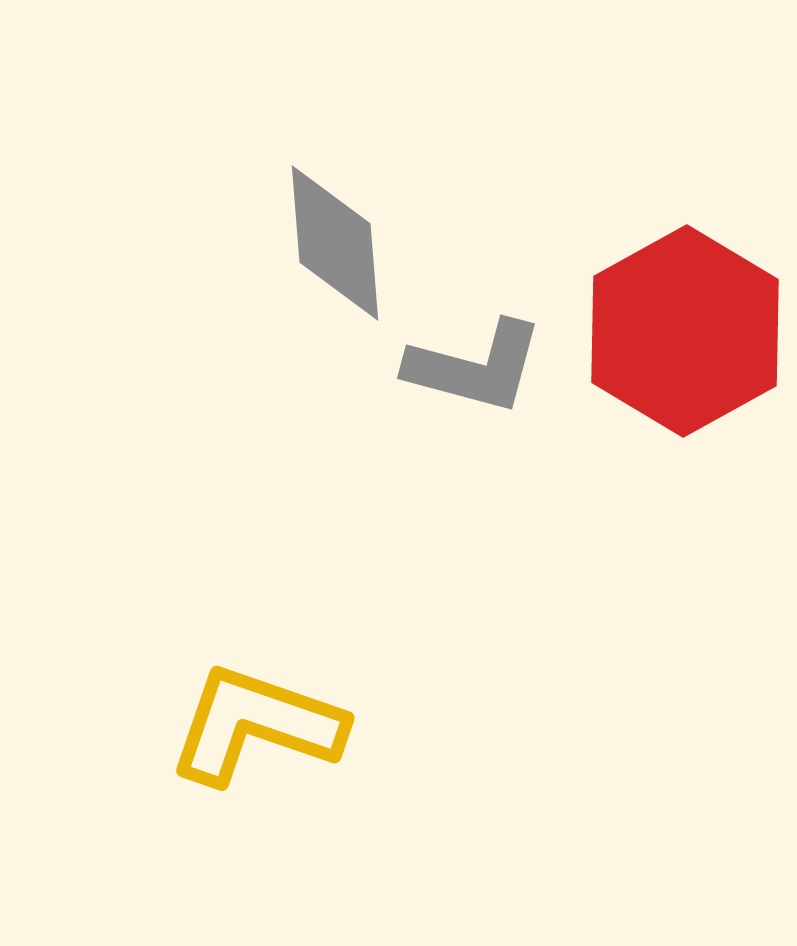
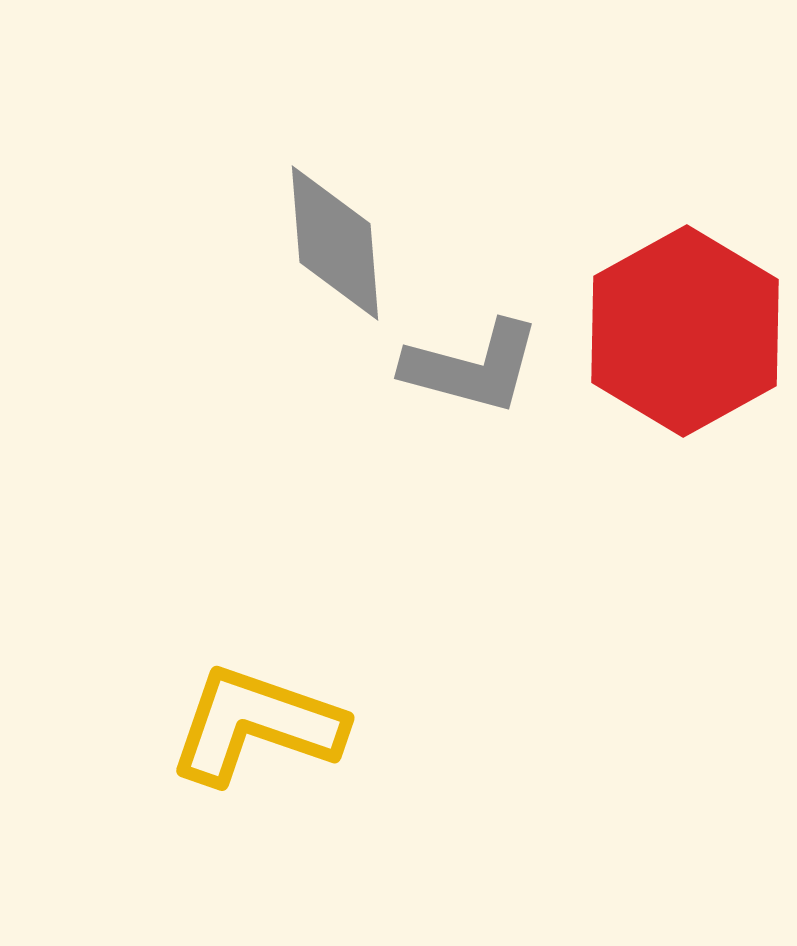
gray L-shape: moved 3 px left
